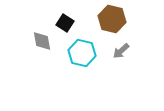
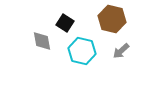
cyan hexagon: moved 2 px up
